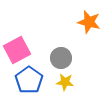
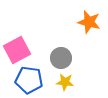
blue pentagon: rotated 28 degrees counterclockwise
